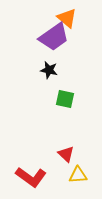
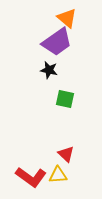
purple trapezoid: moved 3 px right, 5 px down
yellow triangle: moved 20 px left
